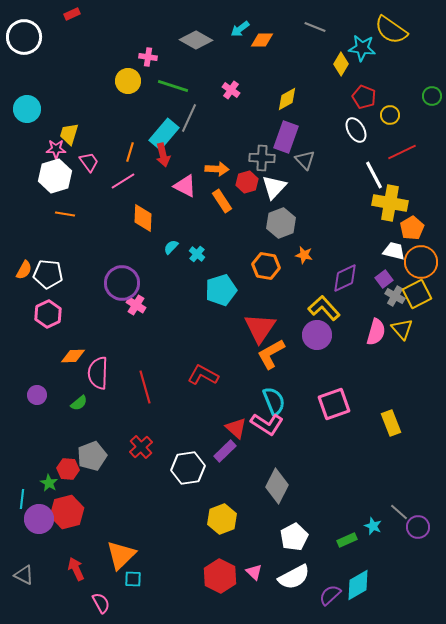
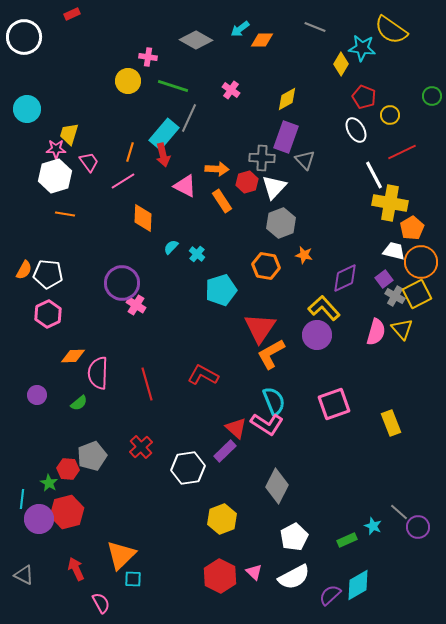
red line at (145, 387): moved 2 px right, 3 px up
